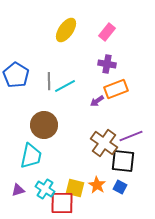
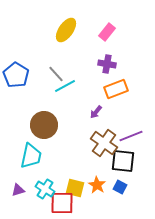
gray line: moved 7 px right, 7 px up; rotated 42 degrees counterclockwise
purple arrow: moved 1 px left, 11 px down; rotated 16 degrees counterclockwise
